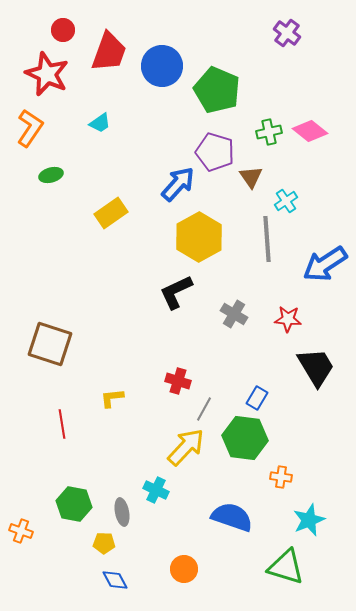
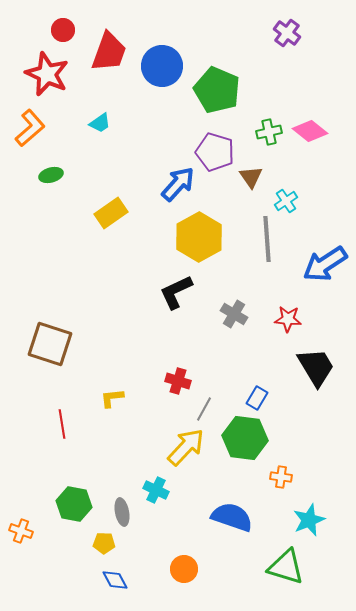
orange L-shape at (30, 128): rotated 15 degrees clockwise
